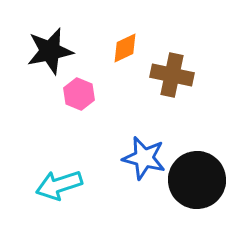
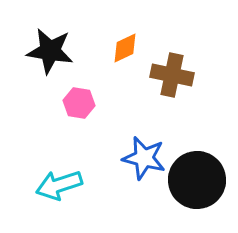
black star: rotated 21 degrees clockwise
pink hexagon: moved 9 px down; rotated 12 degrees counterclockwise
